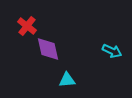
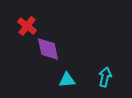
cyan arrow: moved 7 px left, 26 px down; rotated 102 degrees counterclockwise
